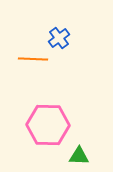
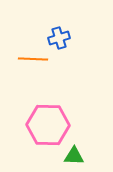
blue cross: rotated 20 degrees clockwise
green triangle: moved 5 px left
